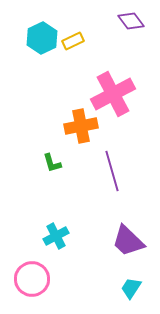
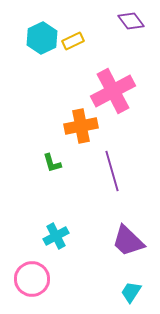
pink cross: moved 3 px up
cyan trapezoid: moved 4 px down
